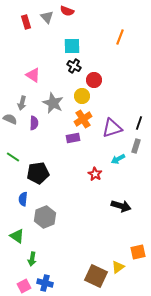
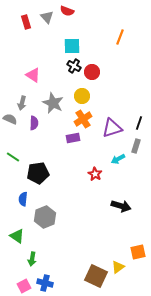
red circle: moved 2 px left, 8 px up
